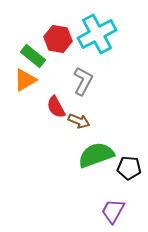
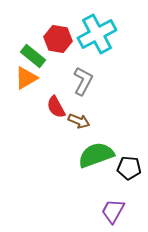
orange triangle: moved 1 px right, 2 px up
